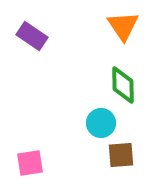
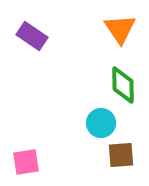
orange triangle: moved 3 px left, 3 px down
pink square: moved 4 px left, 1 px up
